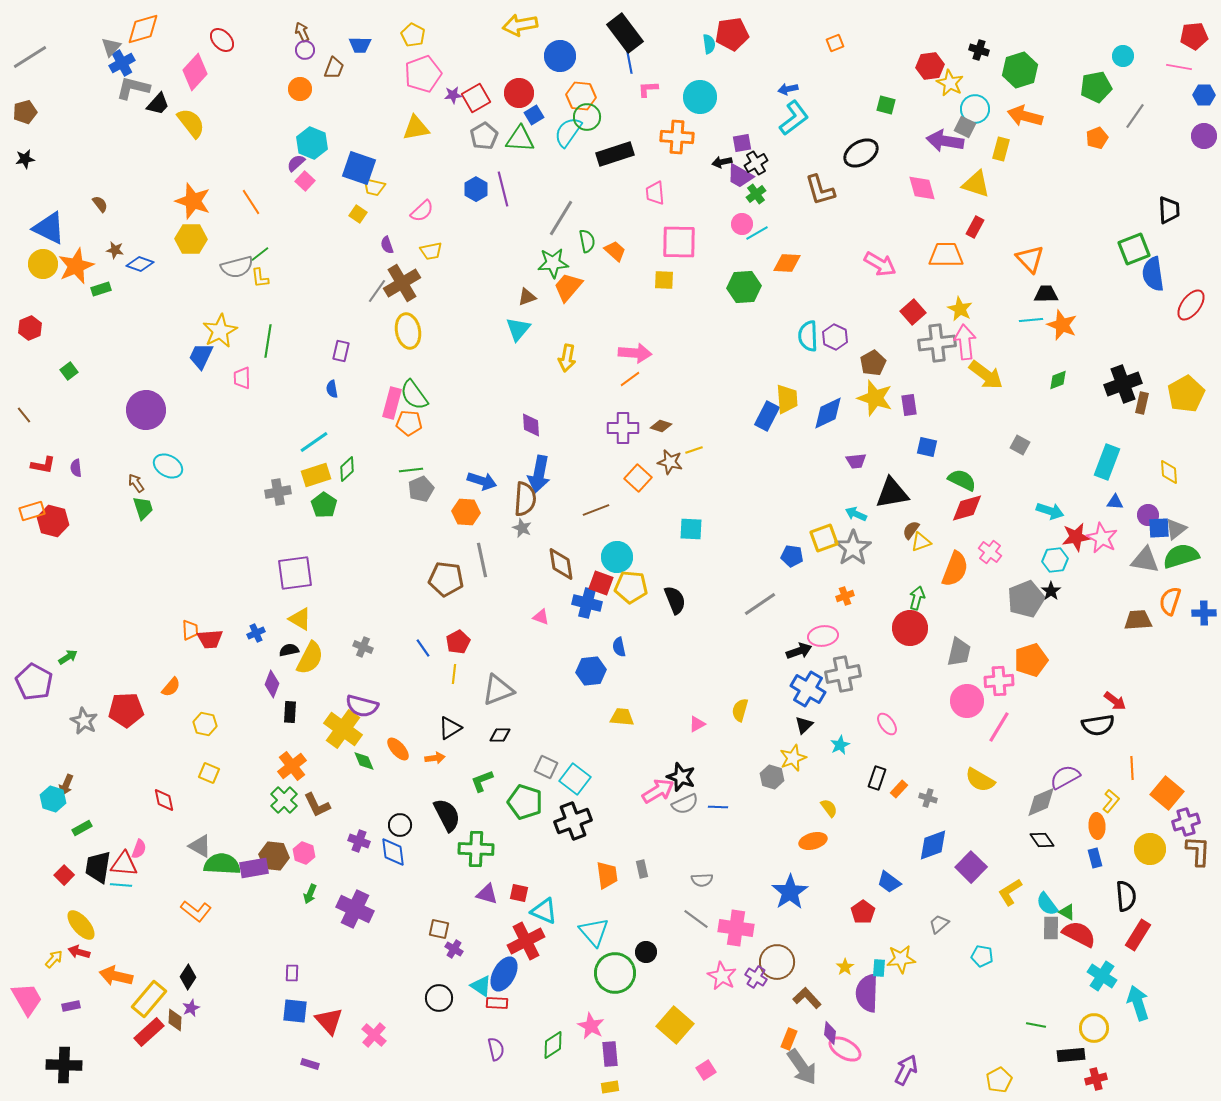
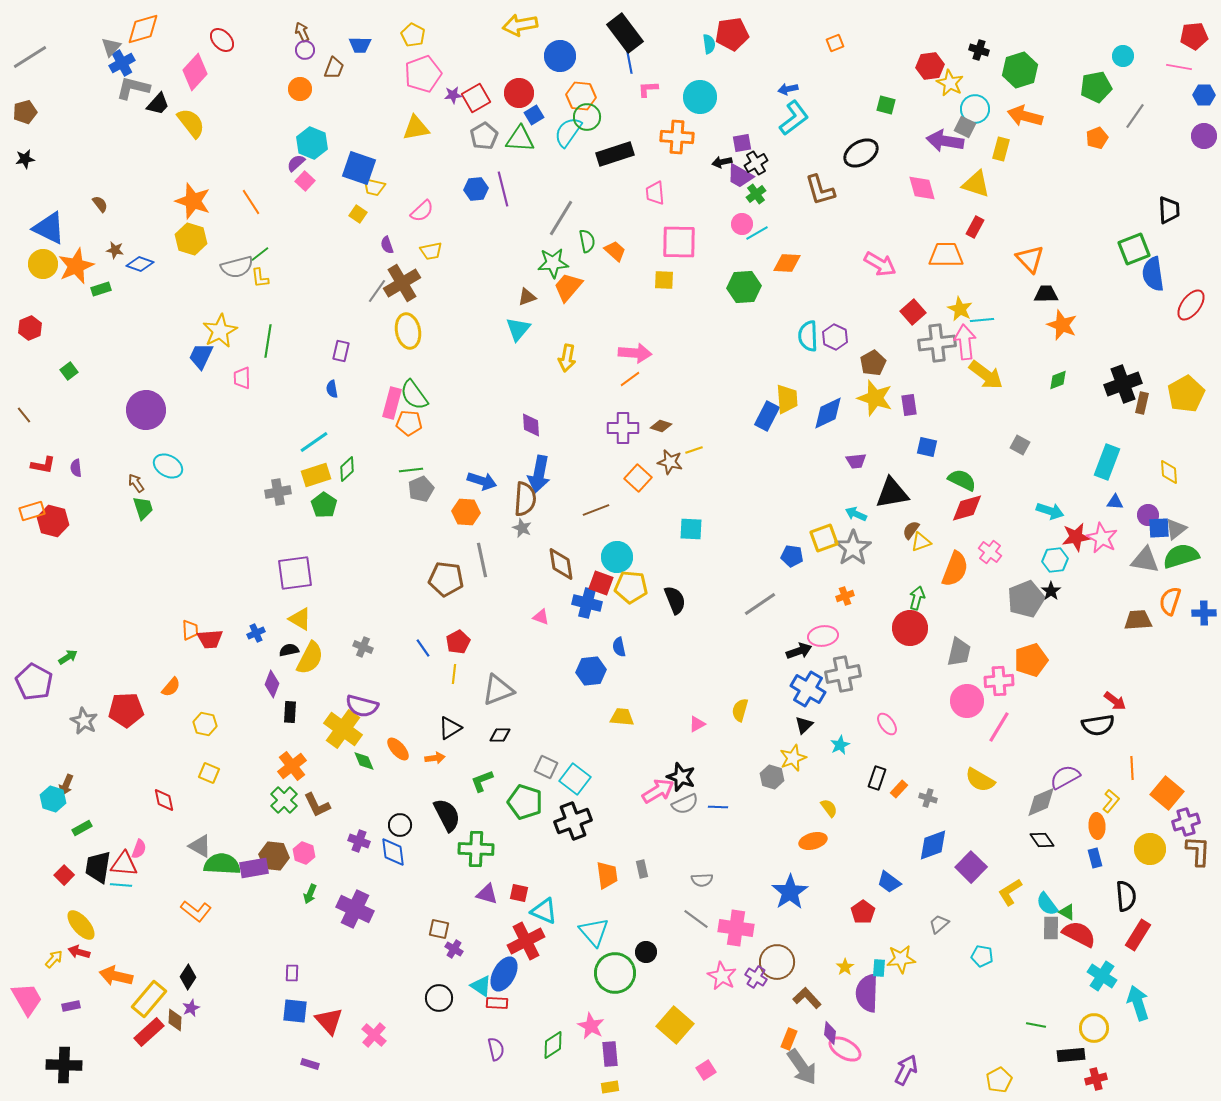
blue hexagon at (476, 189): rotated 25 degrees clockwise
yellow hexagon at (191, 239): rotated 16 degrees clockwise
cyan line at (1031, 320): moved 49 px left
